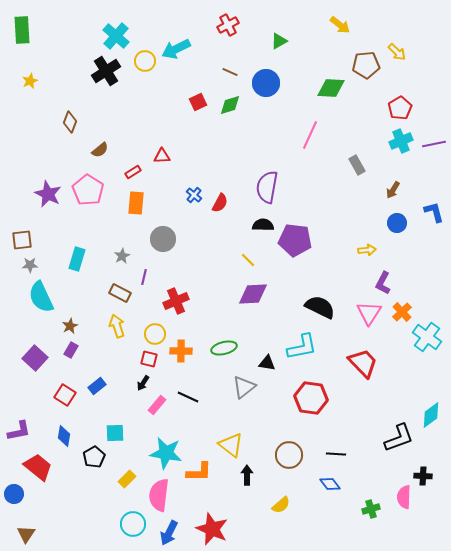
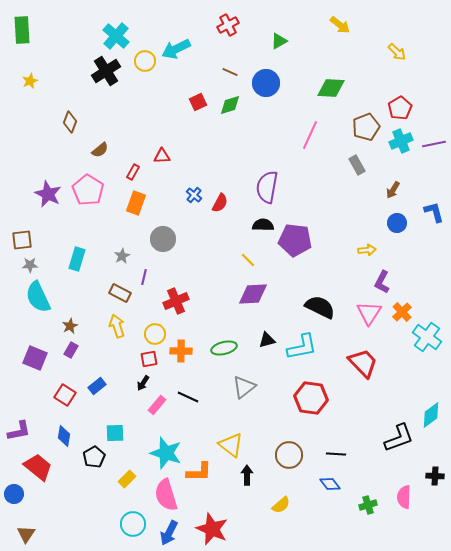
brown pentagon at (366, 65): moved 62 px down; rotated 16 degrees counterclockwise
red rectangle at (133, 172): rotated 28 degrees counterclockwise
orange rectangle at (136, 203): rotated 15 degrees clockwise
purple L-shape at (383, 283): moved 1 px left, 1 px up
cyan semicircle at (41, 297): moved 3 px left
purple square at (35, 358): rotated 20 degrees counterclockwise
red square at (149, 359): rotated 24 degrees counterclockwise
black triangle at (267, 363): moved 23 px up; rotated 24 degrees counterclockwise
cyan star at (166, 453): rotated 8 degrees clockwise
black cross at (423, 476): moved 12 px right
pink semicircle at (159, 495): moved 7 px right; rotated 24 degrees counterclockwise
green cross at (371, 509): moved 3 px left, 4 px up
